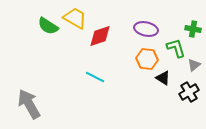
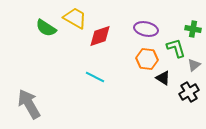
green semicircle: moved 2 px left, 2 px down
